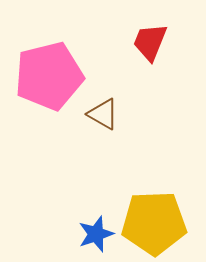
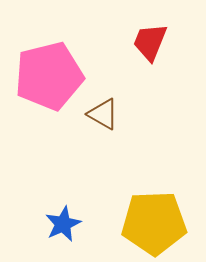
blue star: moved 33 px left, 10 px up; rotated 6 degrees counterclockwise
